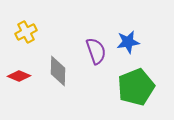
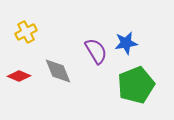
blue star: moved 2 px left, 1 px down
purple semicircle: rotated 12 degrees counterclockwise
gray diamond: rotated 24 degrees counterclockwise
green pentagon: moved 2 px up
